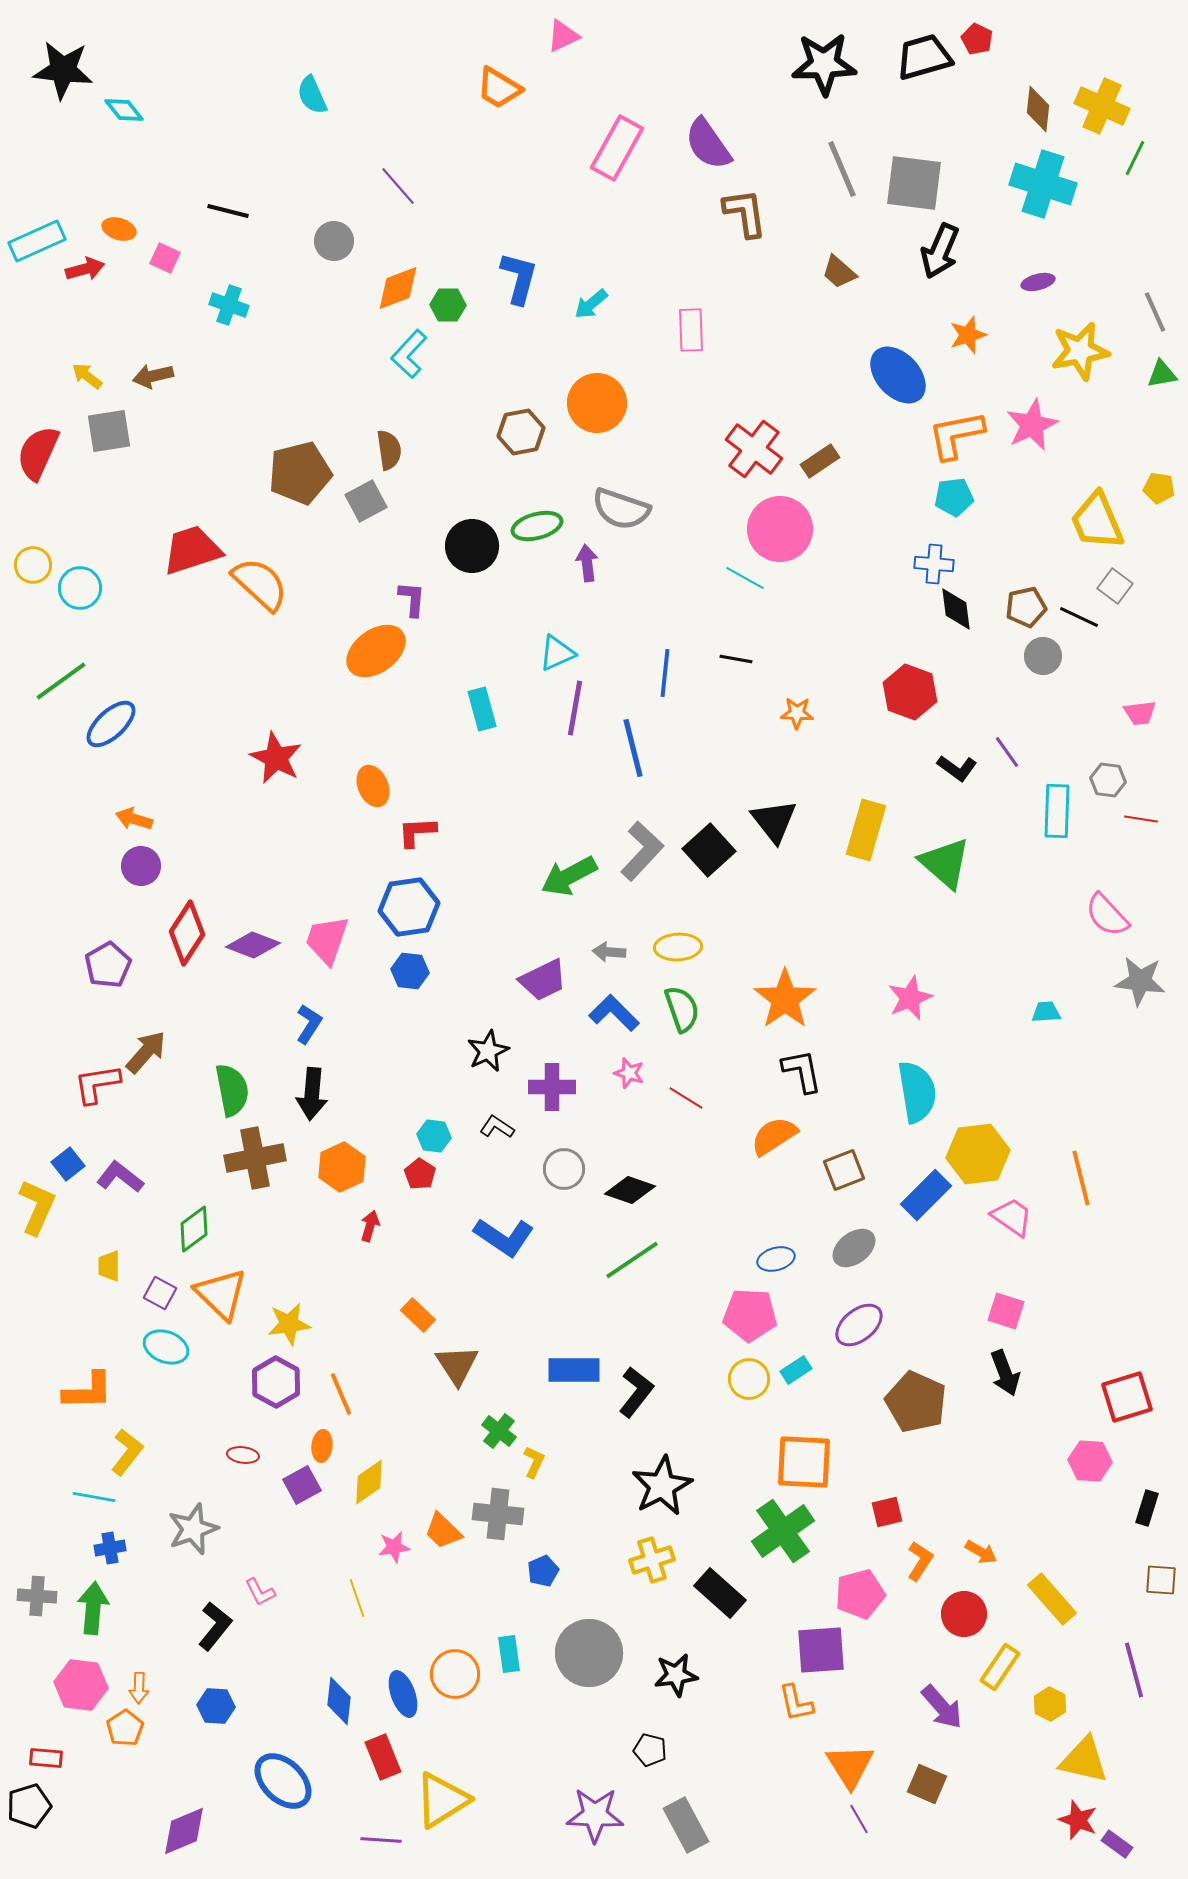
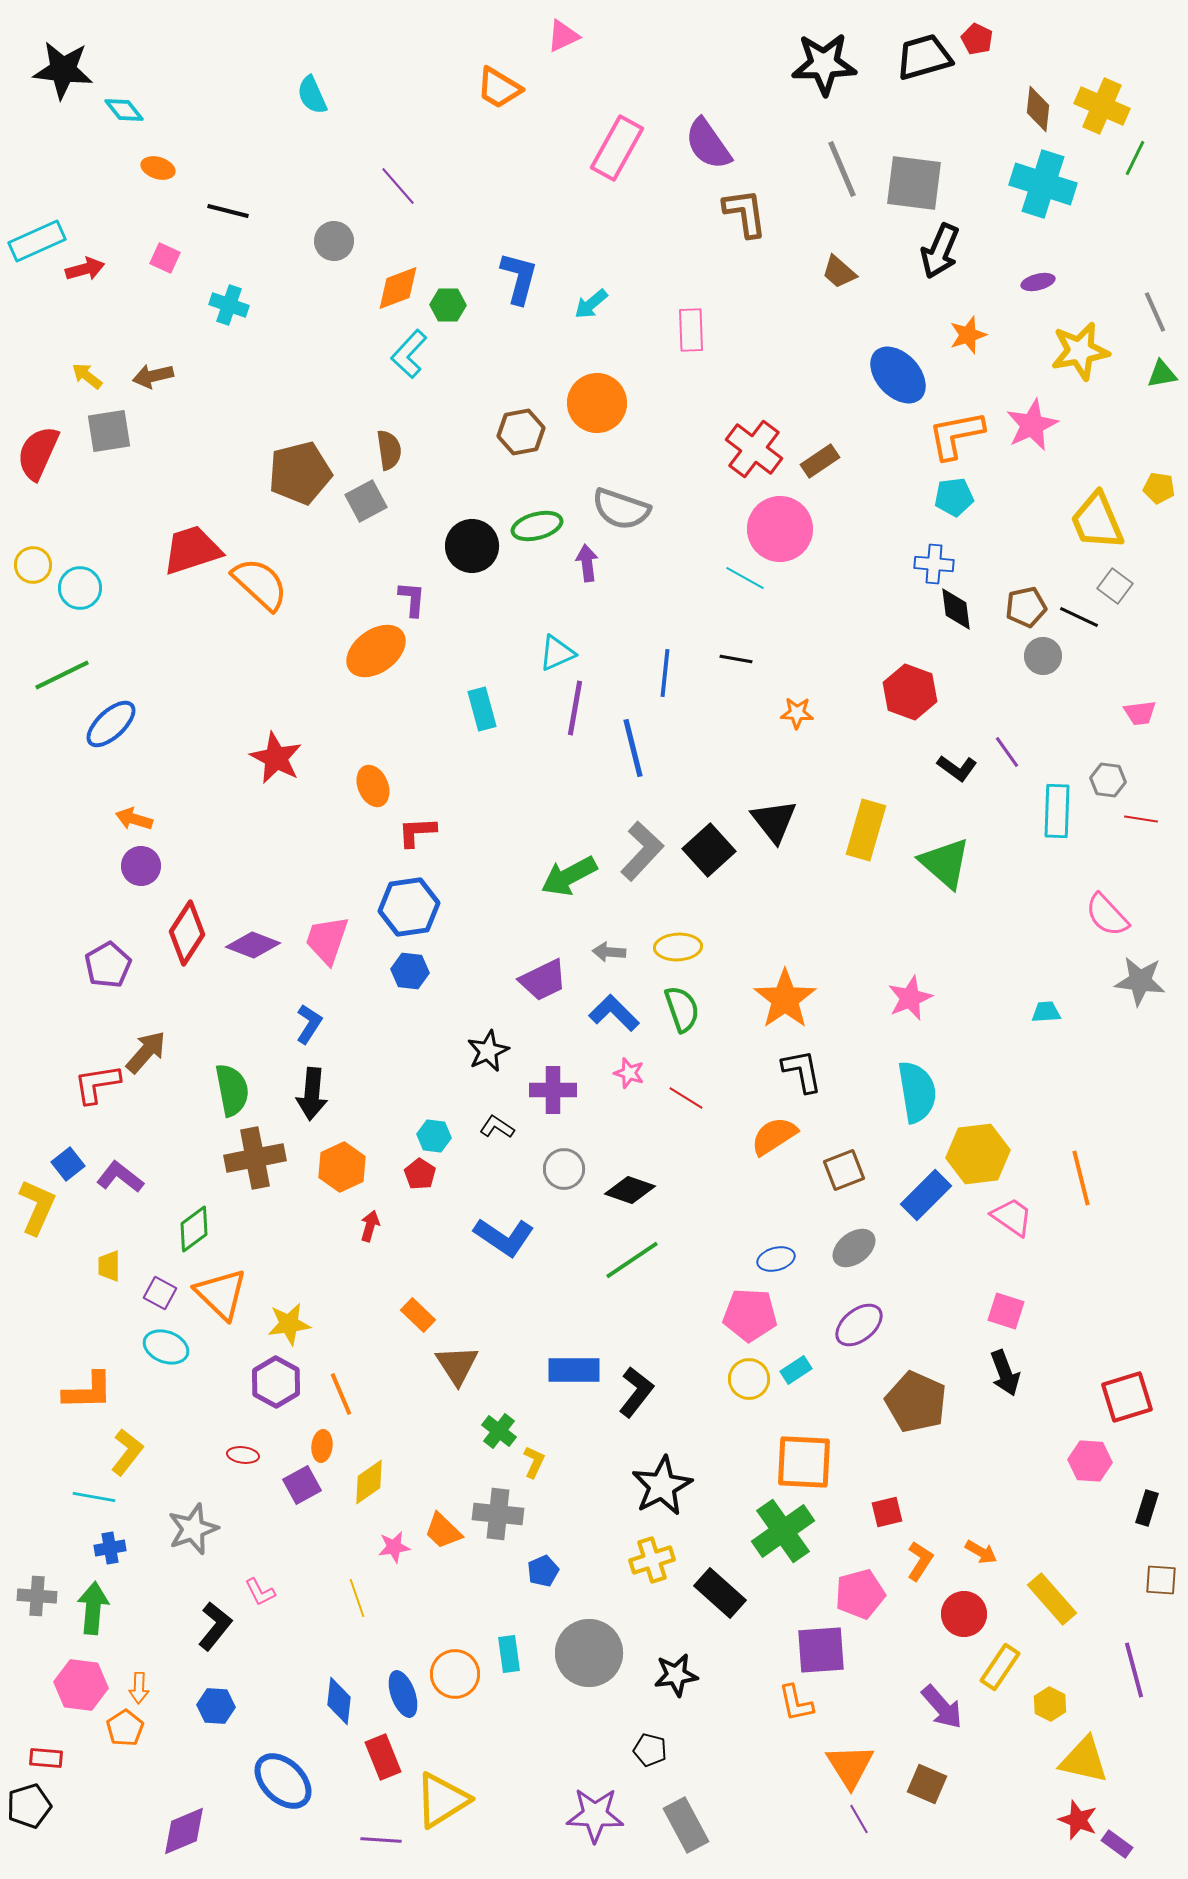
orange ellipse at (119, 229): moved 39 px right, 61 px up
green line at (61, 681): moved 1 px right, 6 px up; rotated 10 degrees clockwise
purple cross at (552, 1087): moved 1 px right, 3 px down
